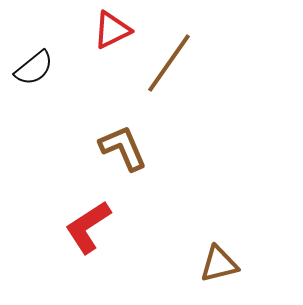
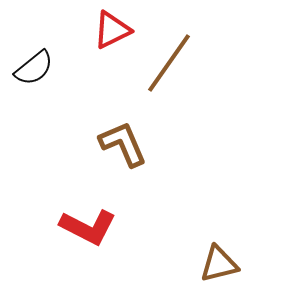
brown L-shape: moved 4 px up
red L-shape: rotated 120 degrees counterclockwise
